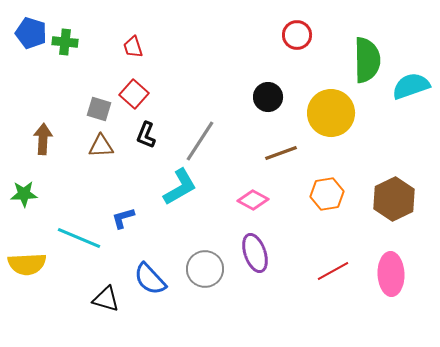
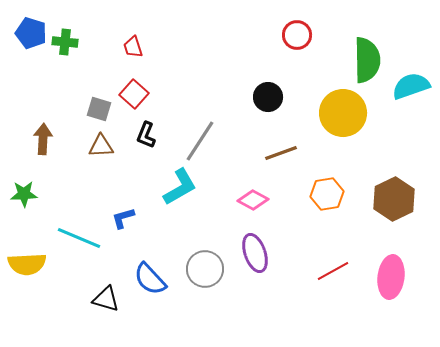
yellow circle: moved 12 px right
pink ellipse: moved 3 px down; rotated 9 degrees clockwise
